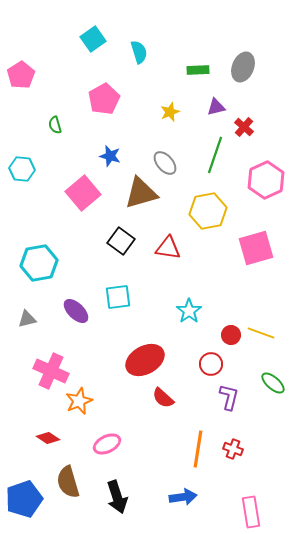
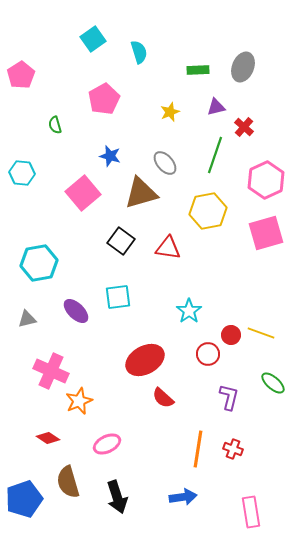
cyan hexagon at (22, 169): moved 4 px down
pink square at (256, 248): moved 10 px right, 15 px up
red circle at (211, 364): moved 3 px left, 10 px up
